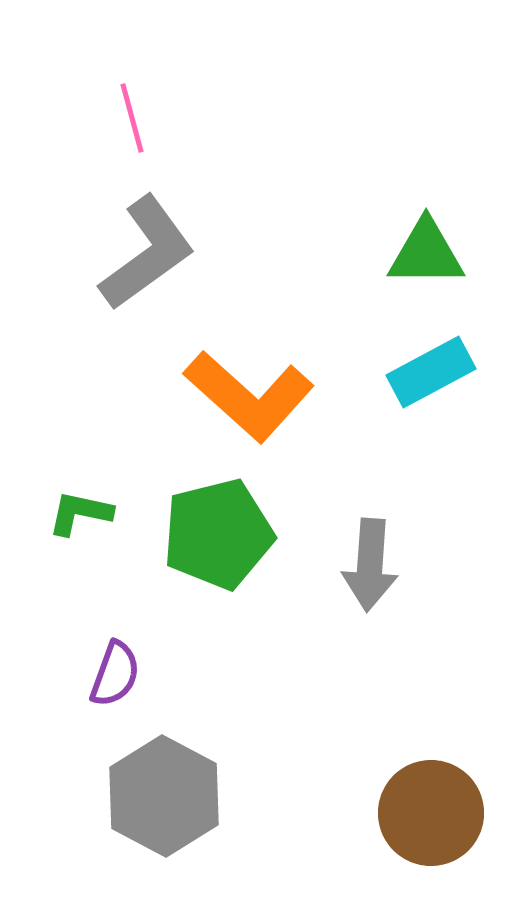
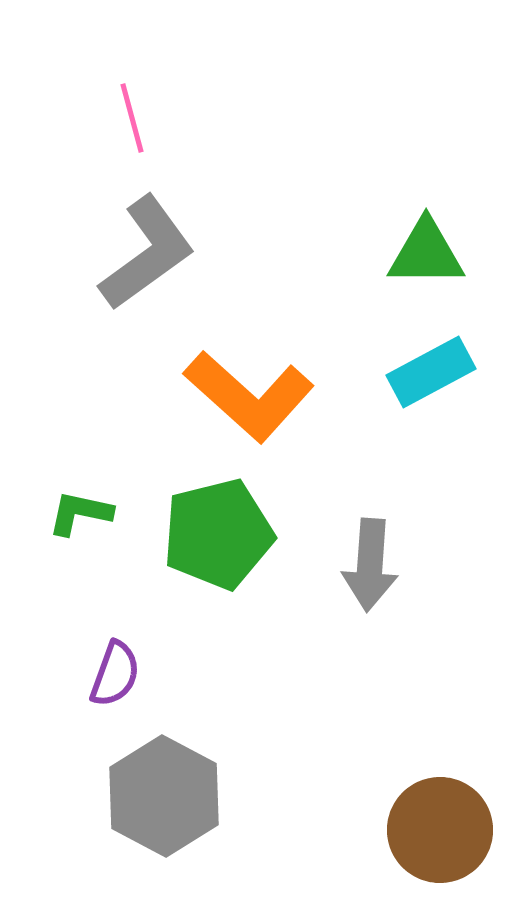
brown circle: moved 9 px right, 17 px down
